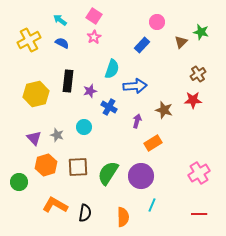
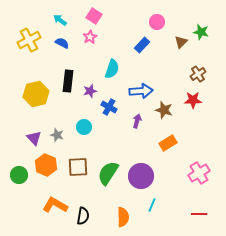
pink star: moved 4 px left
blue arrow: moved 6 px right, 5 px down
orange rectangle: moved 15 px right
orange hexagon: rotated 20 degrees counterclockwise
green circle: moved 7 px up
black semicircle: moved 2 px left, 3 px down
